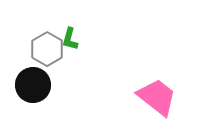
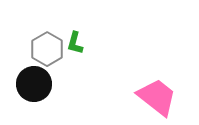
green L-shape: moved 5 px right, 4 px down
black circle: moved 1 px right, 1 px up
